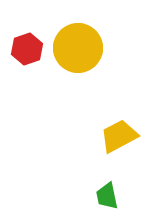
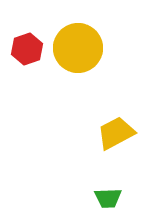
yellow trapezoid: moved 3 px left, 3 px up
green trapezoid: moved 1 px right, 2 px down; rotated 80 degrees counterclockwise
